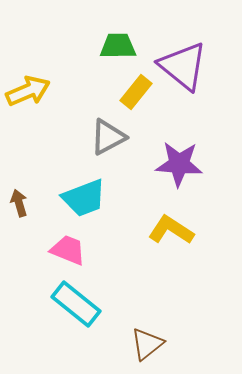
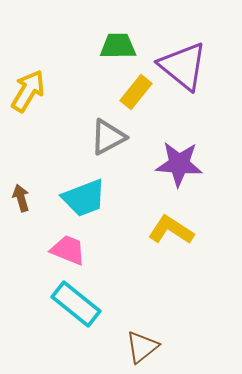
yellow arrow: rotated 36 degrees counterclockwise
brown arrow: moved 2 px right, 5 px up
brown triangle: moved 5 px left, 3 px down
